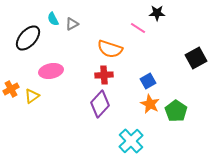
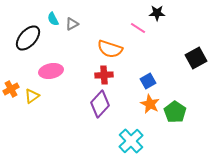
green pentagon: moved 1 px left, 1 px down
